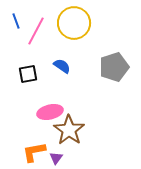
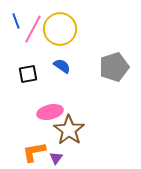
yellow circle: moved 14 px left, 6 px down
pink line: moved 3 px left, 2 px up
